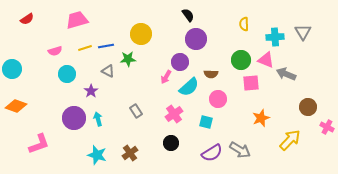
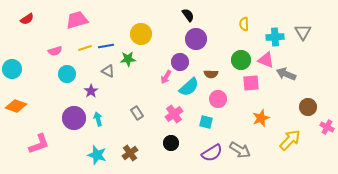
gray rectangle at (136, 111): moved 1 px right, 2 px down
